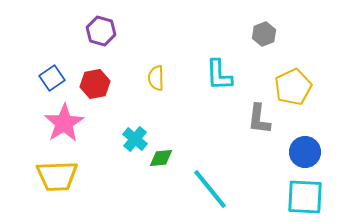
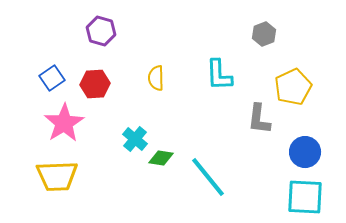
red hexagon: rotated 8 degrees clockwise
green diamond: rotated 15 degrees clockwise
cyan line: moved 2 px left, 12 px up
